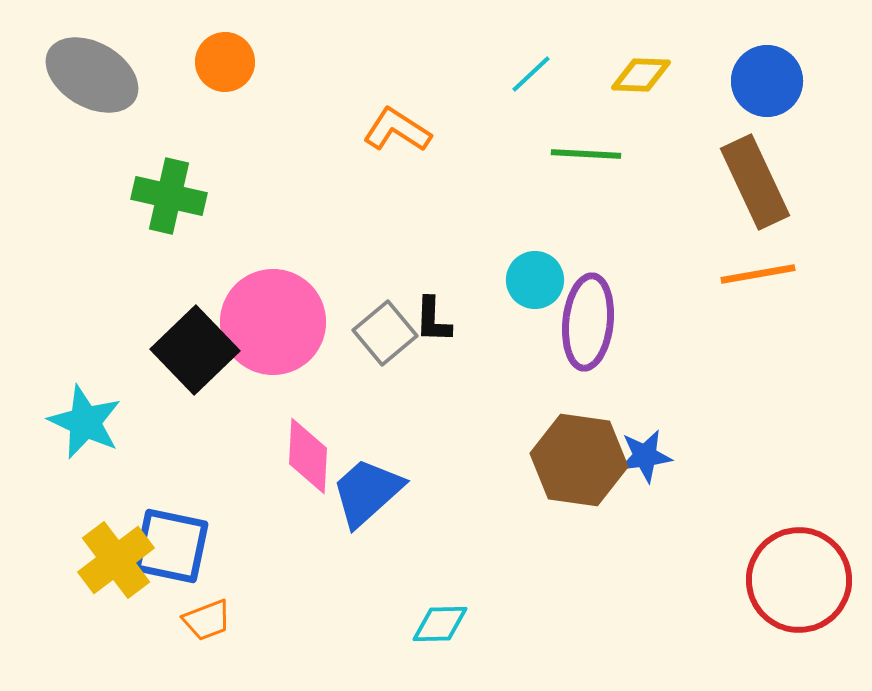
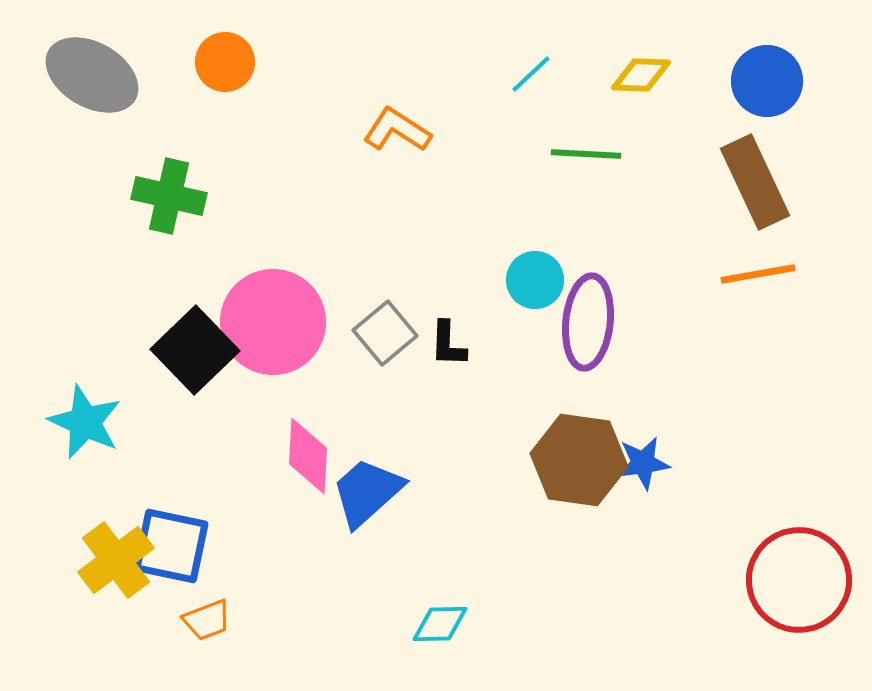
black L-shape: moved 15 px right, 24 px down
blue star: moved 2 px left, 7 px down
